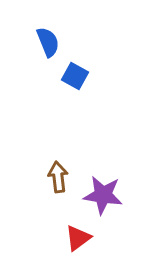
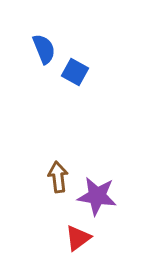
blue semicircle: moved 4 px left, 7 px down
blue square: moved 4 px up
purple star: moved 6 px left, 1 px down
